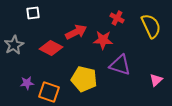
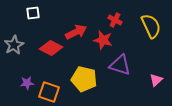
red cross: moved 2 px left, 2 px down
red star: rotated 12 degrees clockwise
